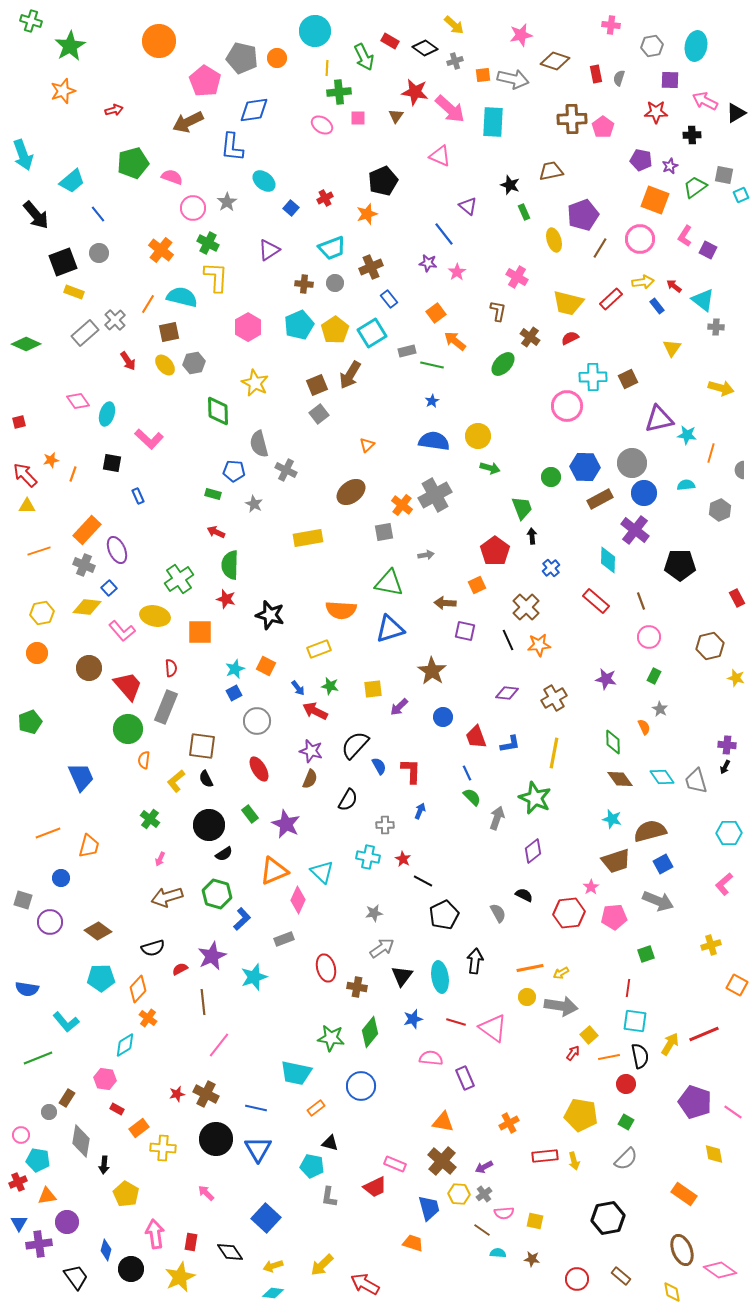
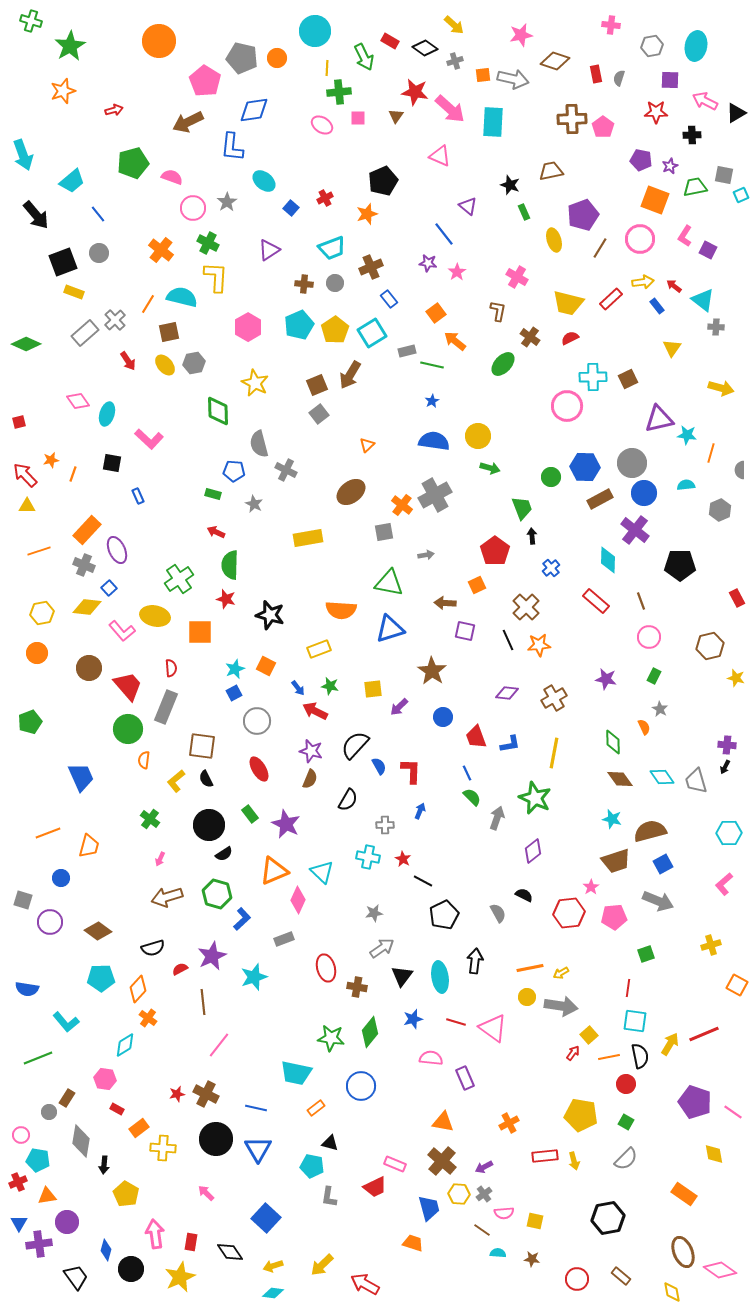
green trapezoid at (695, 187): rotated 25 degrees clockwise
brown ellipse at (682, 1250): moved 1 px right, 2 px down
